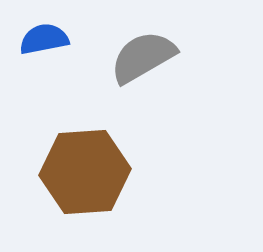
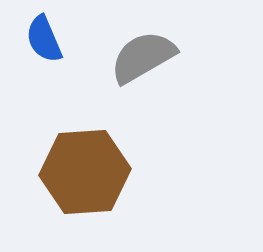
blue semicircle: rotated 102 degrees counterclockwise
